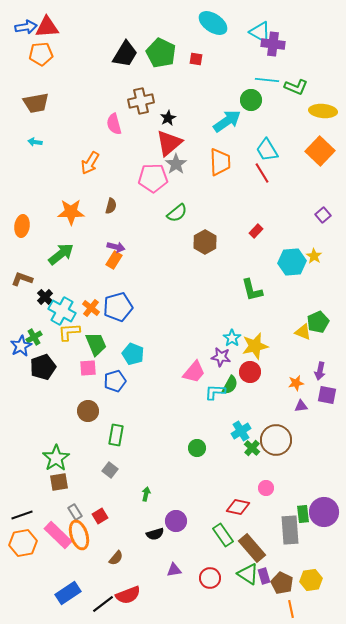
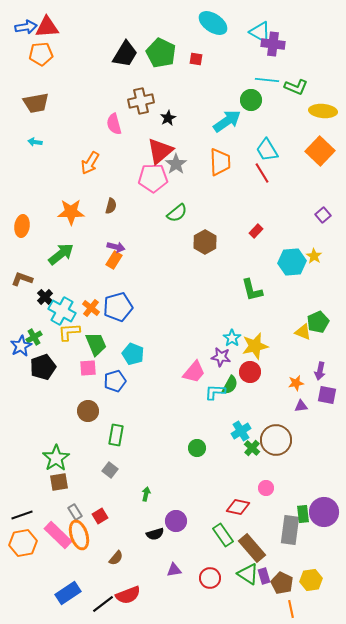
red triangle at (169, 143): moved 9 px left, 8 px down
gray rectangle at (290, 530): rotated 12 degrees clockwise
